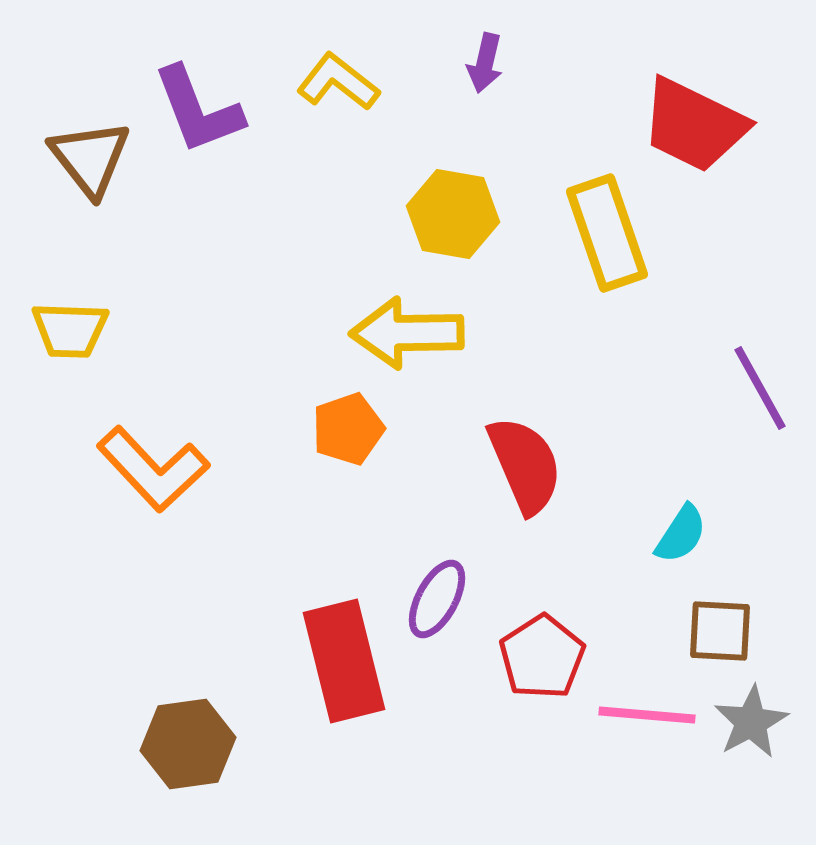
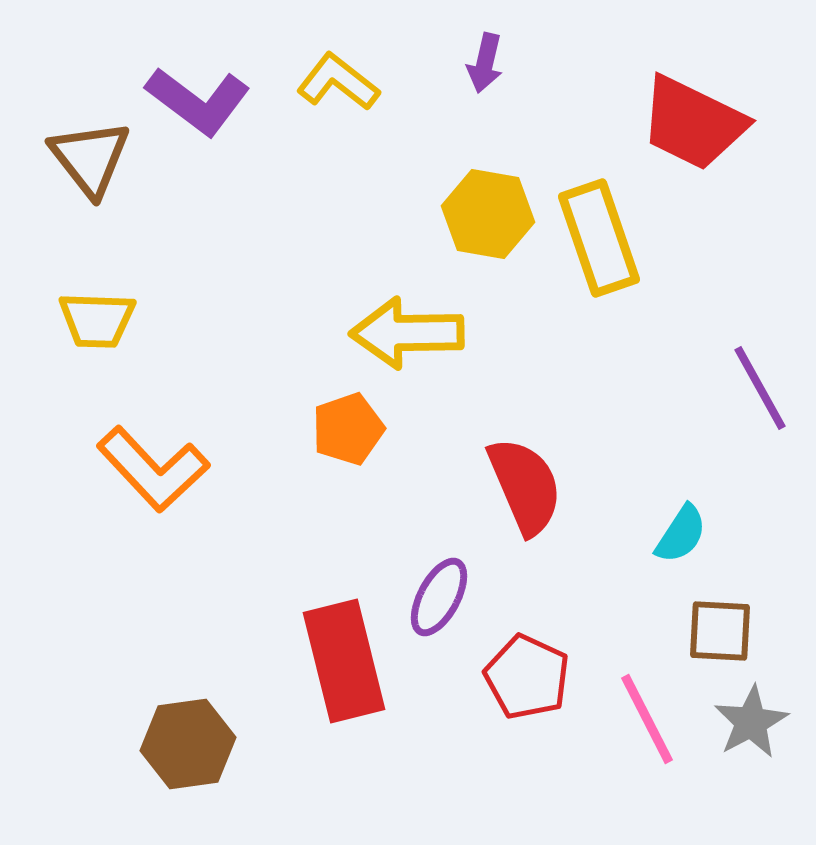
purple L-shape: moved 9 px up; rotated 32 degrees counterclockwise
red trapezoid: moved 1 px left, 2 px up
yellow hexagon: moved 35 px right
yellow rectangle: moved 8 px left, 5 px down
yellow trapezoid: moved 27 px right, 10 px up
red semicircle: moved 21 px down
purple ellipse: moved 2 px right, 2 px up
red pentagon: moved 15 px left, 20 px down; rotated 14 degrees counterclockwise
pink line: moved 4 px down; rotated 58 degrees clockwise
